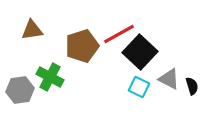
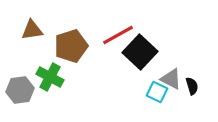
red line: moved 1 px left, 1 px down
brown pentagon: moved 11 px left
gray triangle: moved 2 px right
cyan square: moved 18 px right, 5 px down
